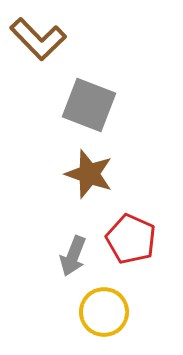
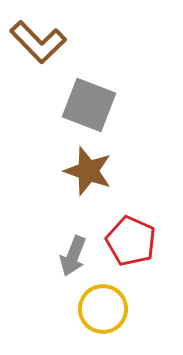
brown L-shape: moved 3 px down
brown star: moved 1 px left, 3 px up
red pentagon: moved 2 px down
yellow circle: moved 1 px left, 3 px up
